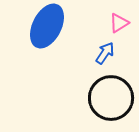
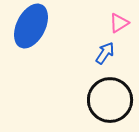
blue ellipse: moved 16 px left
black circle: moved 1 px left, 2 px down
